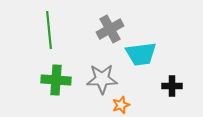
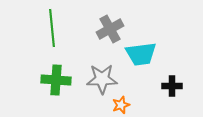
green line: moved 3 px right, 2 px up
